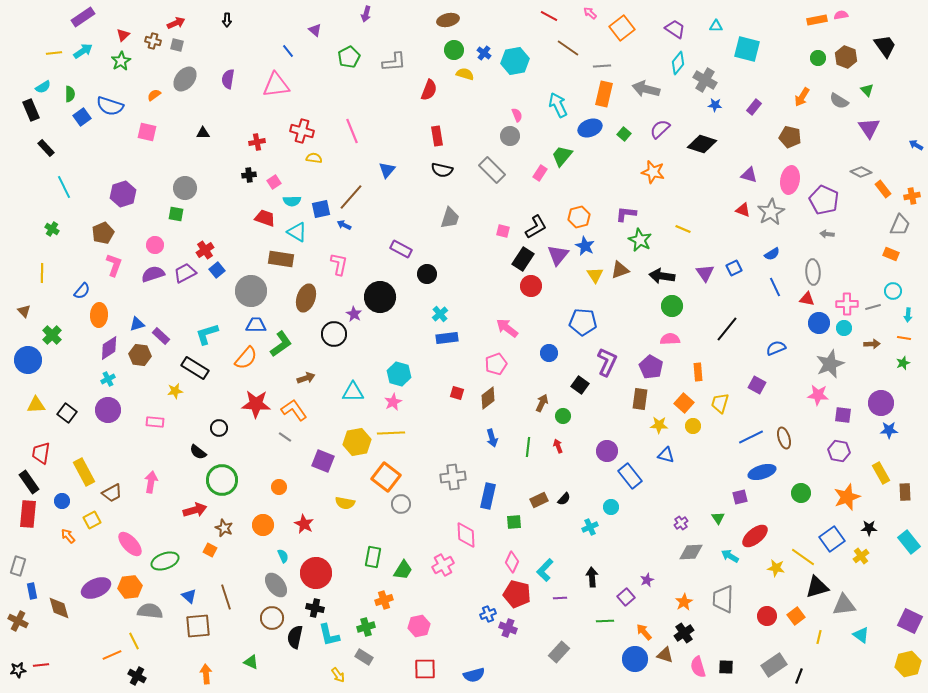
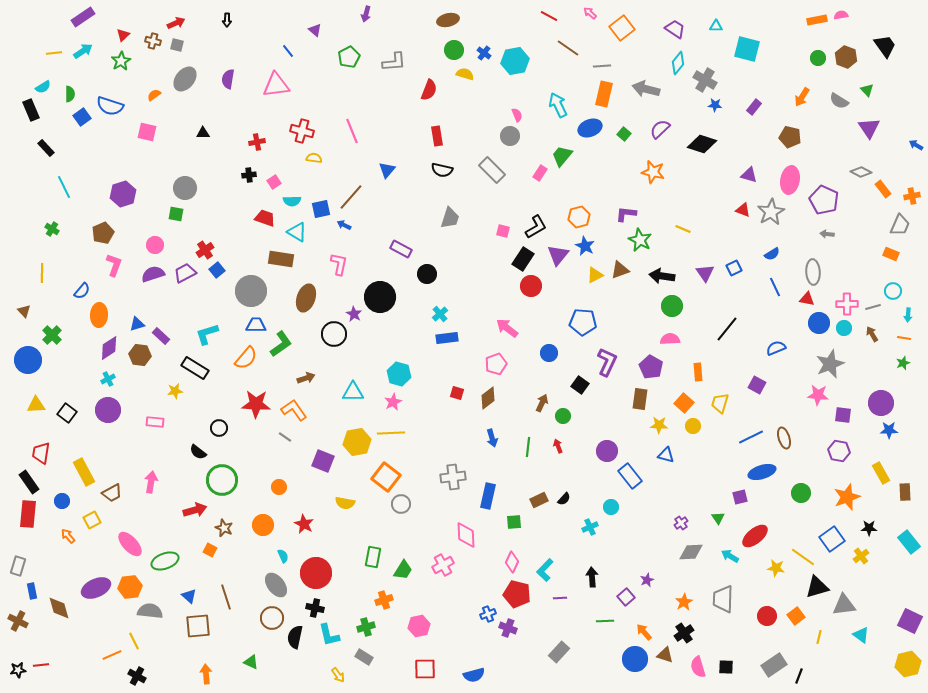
yellow triangle at (595, 275): rotated 36 degrees clockwise
brown arrow at (872, 344): moved 10 px up; rotated 119 degrees counterclockwise
